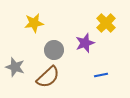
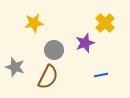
yellow cross: moved 1 px left
brown semicircle: rotated 20 degrees counterclockwise
